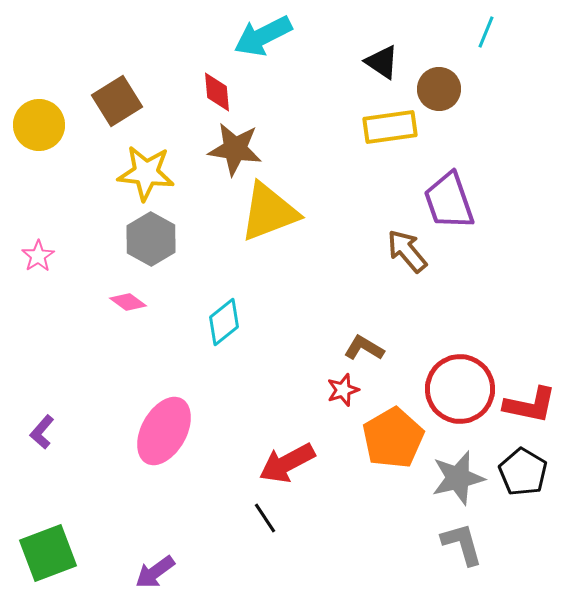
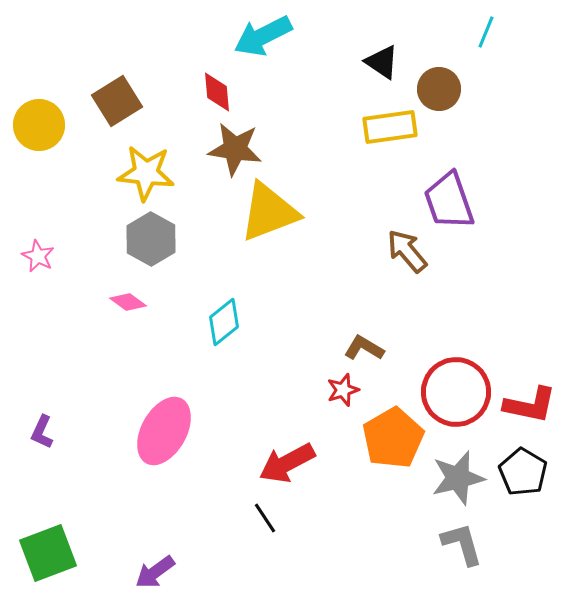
pink star: rotated 12 degrees counterclockwise
red circle: moved 4 px left, 3 px down
purple L-shape: rotated 16 degrees counterclockwise
